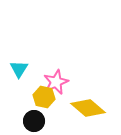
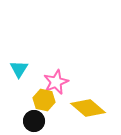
yellow hexagon: moved 3 px down
